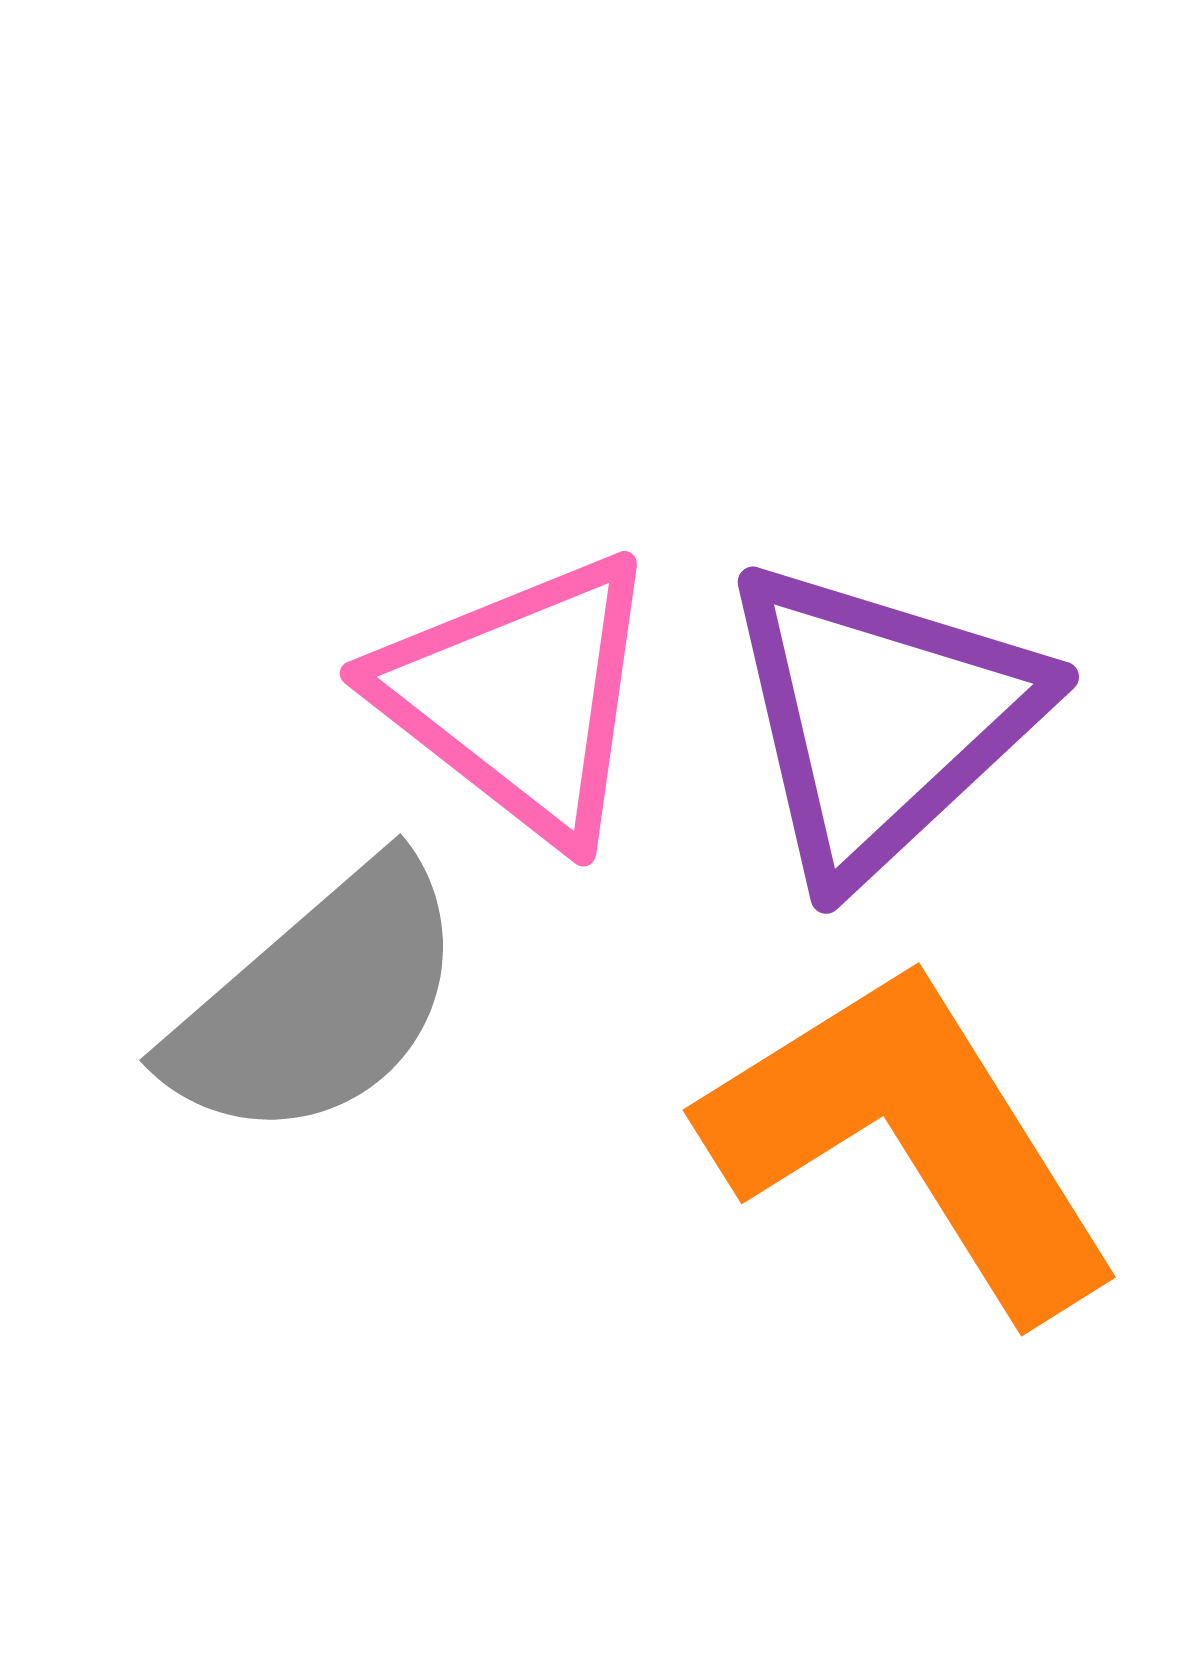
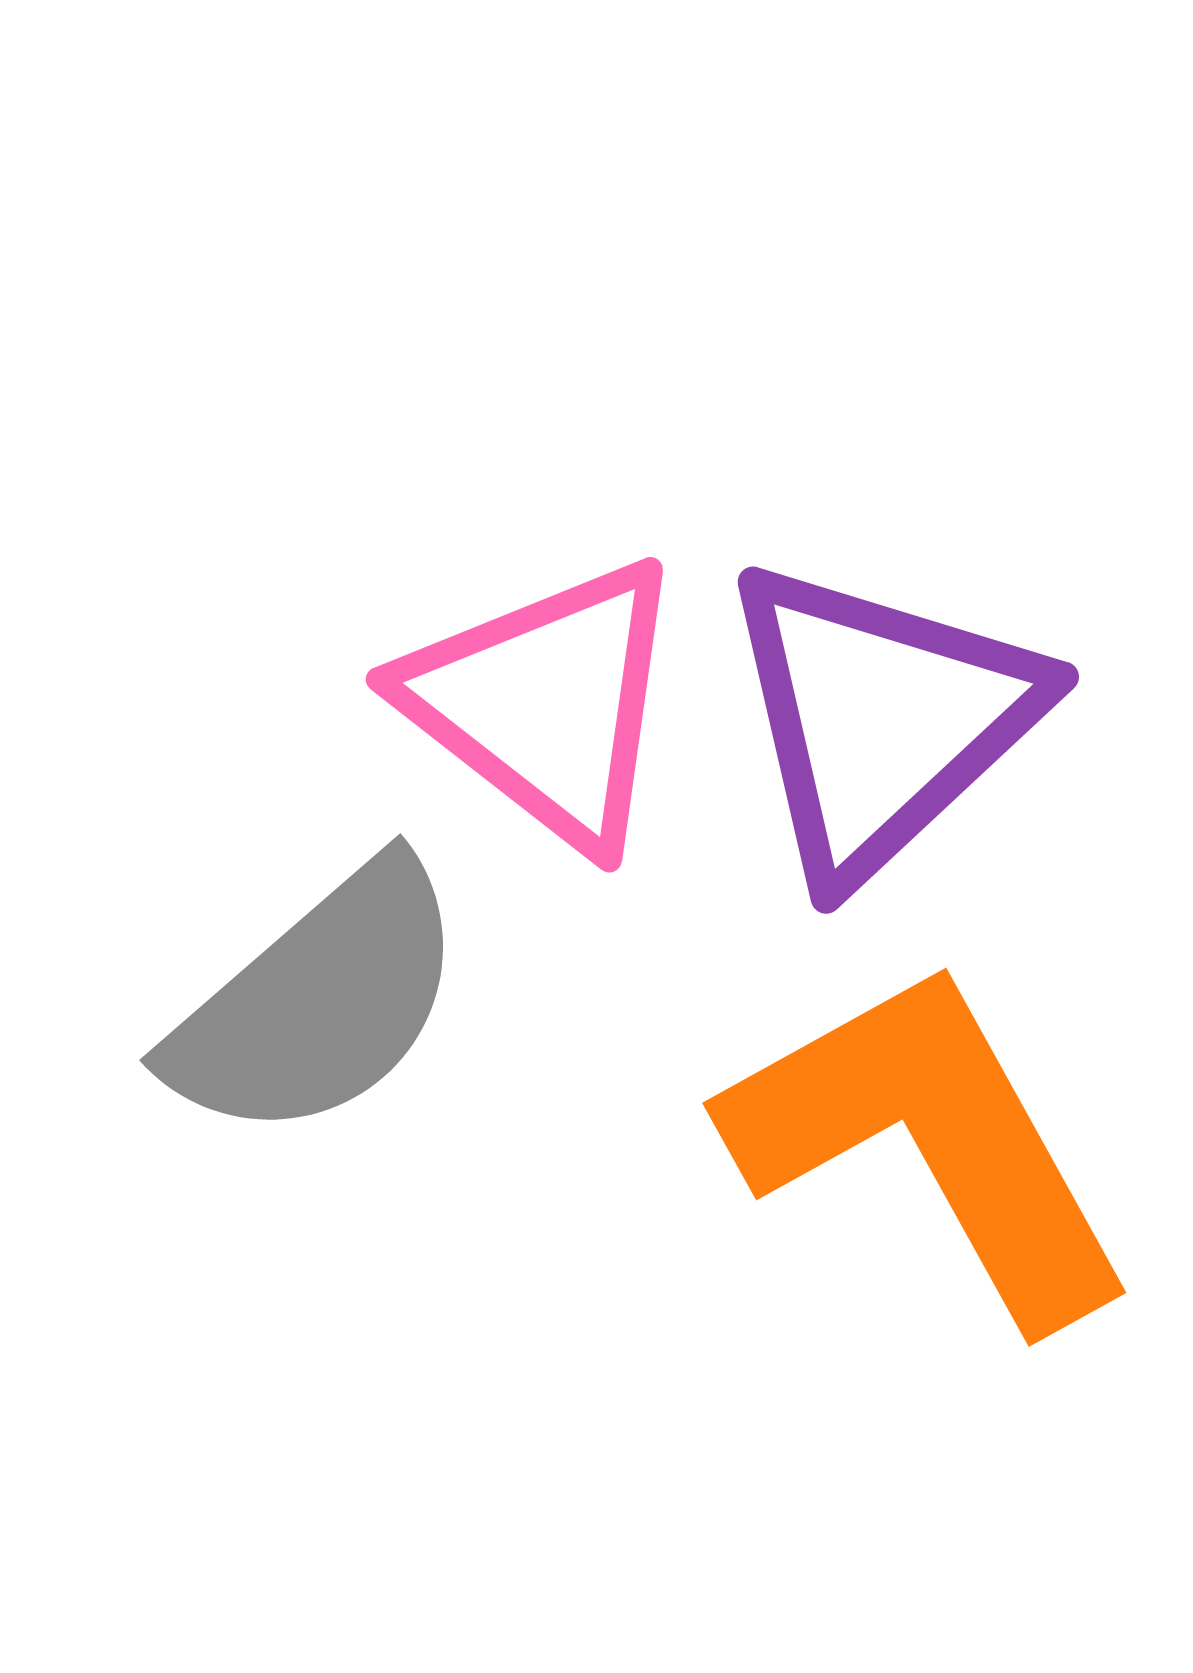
pink triangle: moved 26 px right, 6 px down
orange L-shape: moved 18 px right, 5 px down; rotated 3 degrees clockwise
